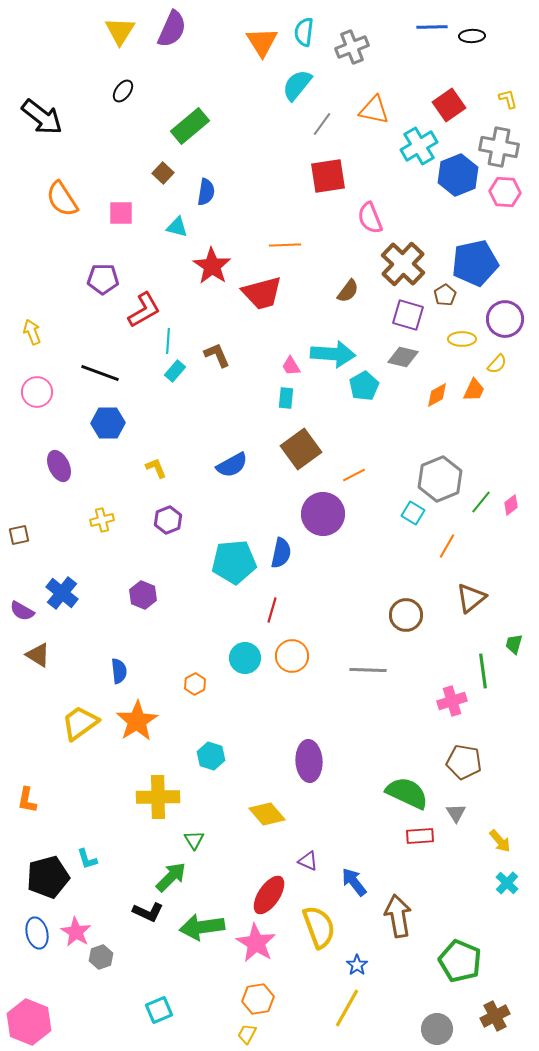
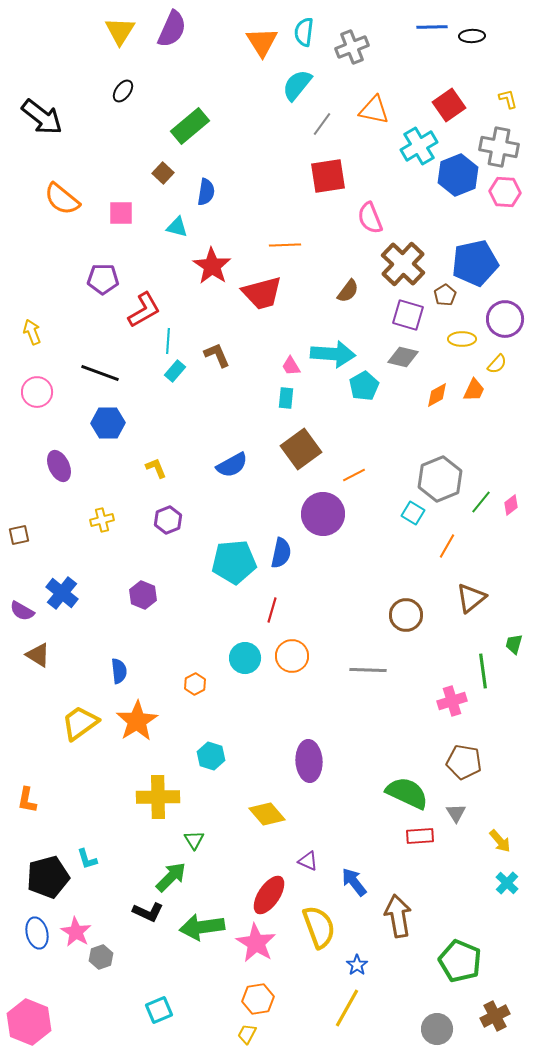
orange semicircle at (62, 199): rotated 18 degrees counterclockwise
